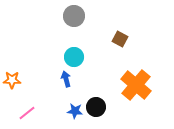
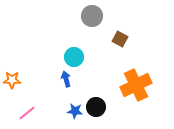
gray circle: moved 18 px right
orange cross: rotated 24 degrees clockwise
